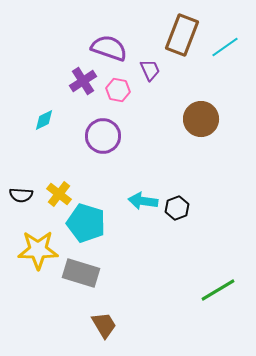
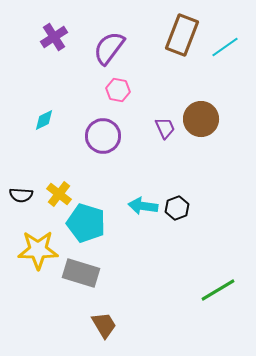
purple semicircle: rotated 72 degrees counterclockwise
purple trapezoid: moved 15 px right, 58 px down
purple cross: moved 29 px left, 44 px up
cyan arrow: moved 5 px down
